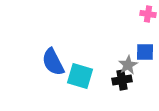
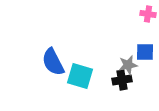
gray star: rotated 18 degrees clockwise
